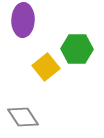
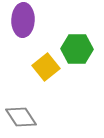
gray diamond: moved 2 px left
